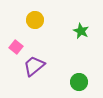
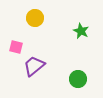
yellow circle: moved 2 px up
pink square: rotated 24 degrees counterclockwise
green circle: moved 1 px left, 3 px up
